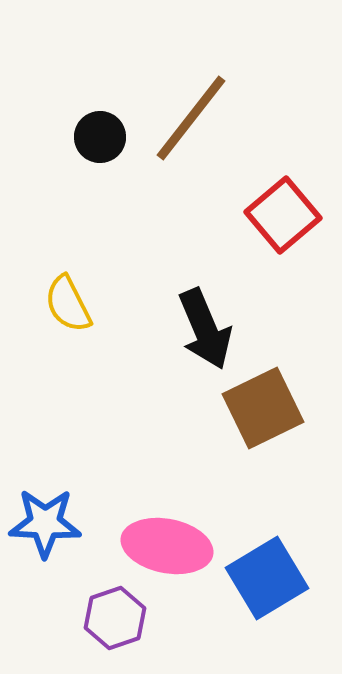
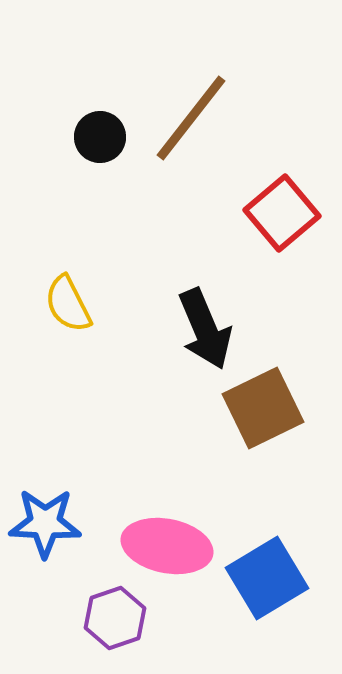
red square: moved 1 px left, 2 px up
